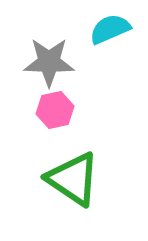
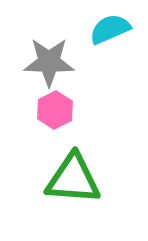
pink hexagon: rotated 15 degrees counterclockwise
green triangle: rotated 30 degrees counterclockwise
